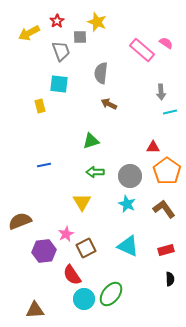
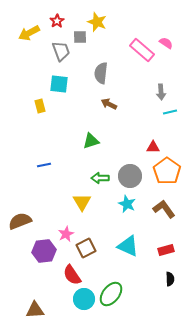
green arrow: moved 5 px right, 6 px down
